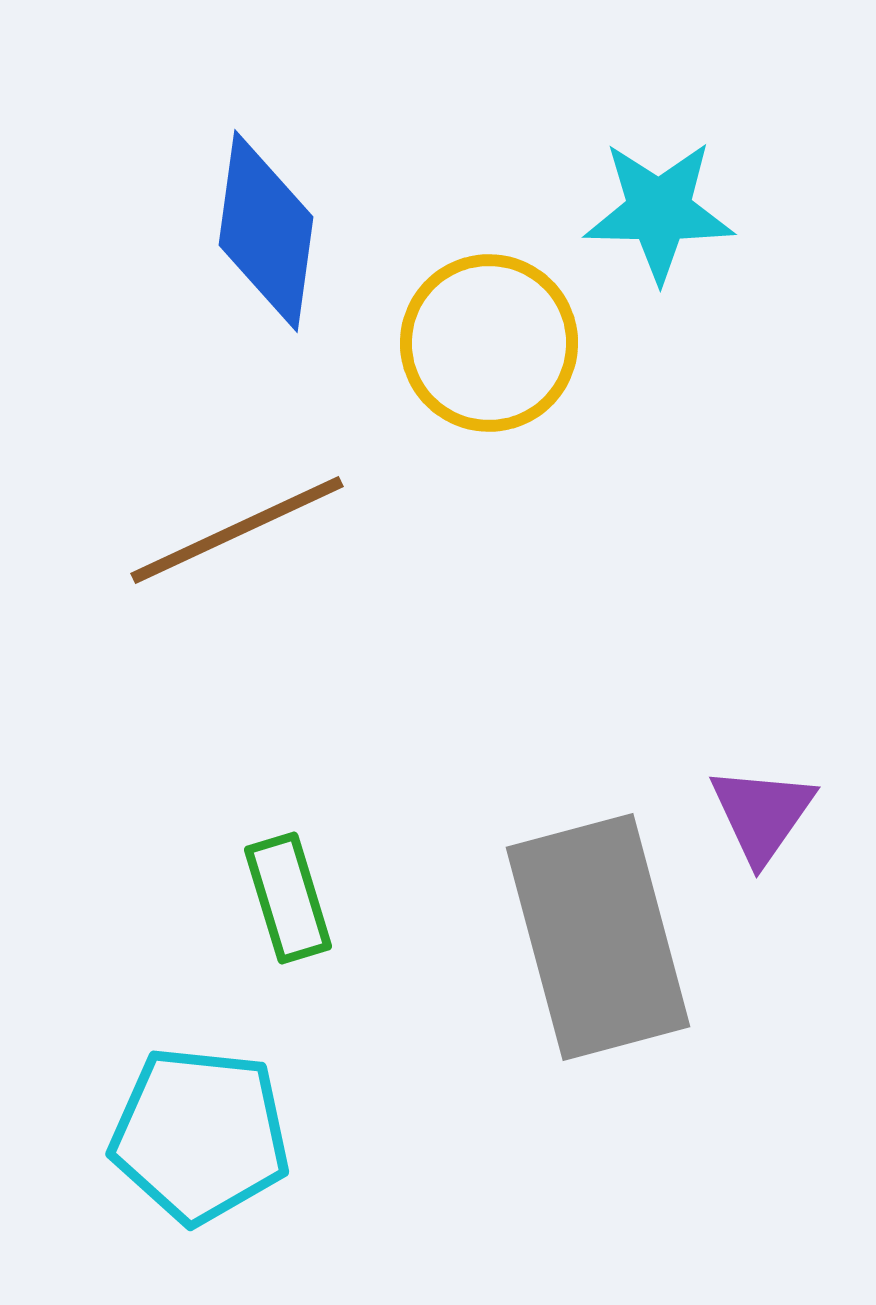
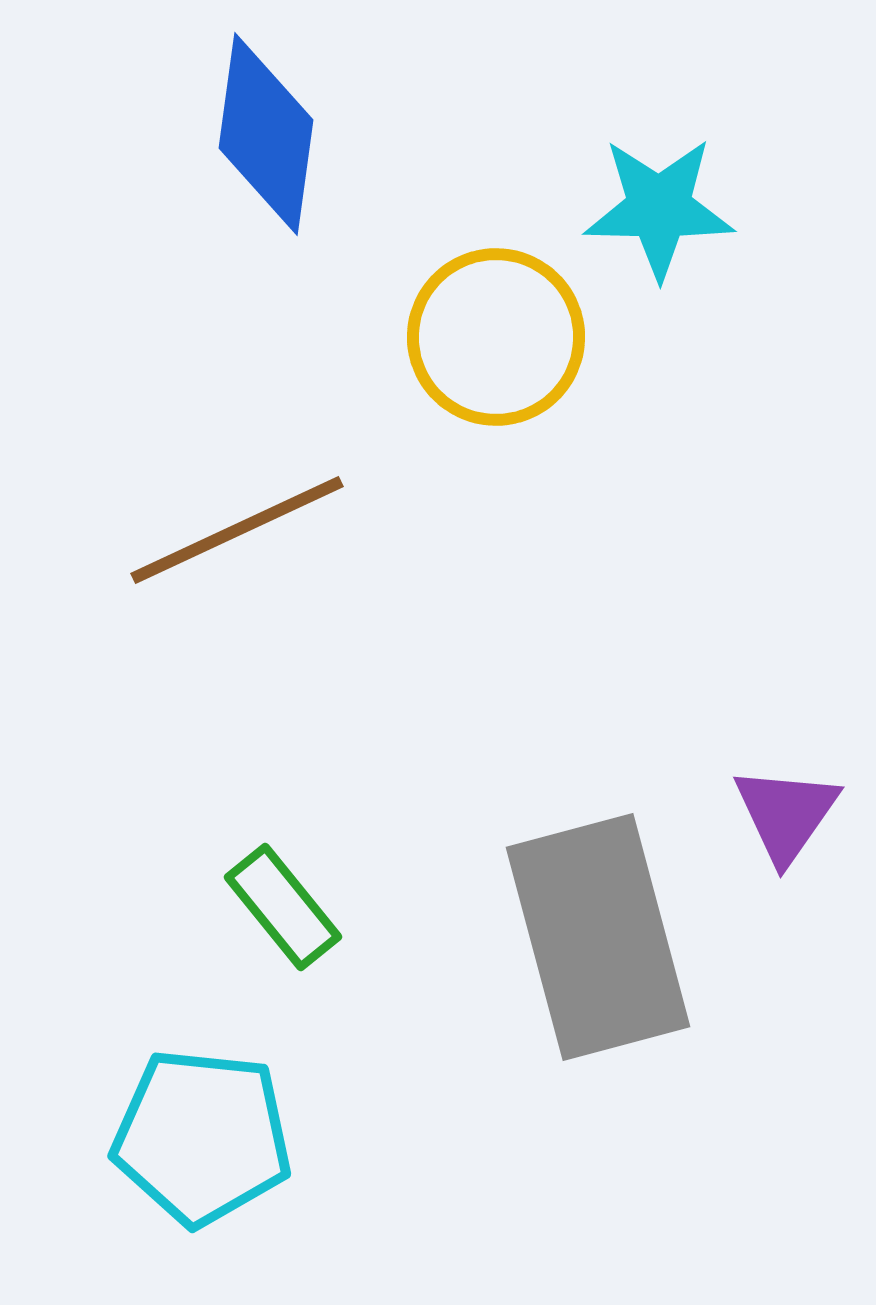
cyan star: moved 3 px up
blue diamond: moved 97 px up
yellow circle: moved 7 px right, 6 px up
purple triangle: moved 24 px right
green rectangle: moved 5 px left, 9 px down; rotated 22 degrees counterclockwise
cyan pentagon: moved 2 px right, 2 px down
